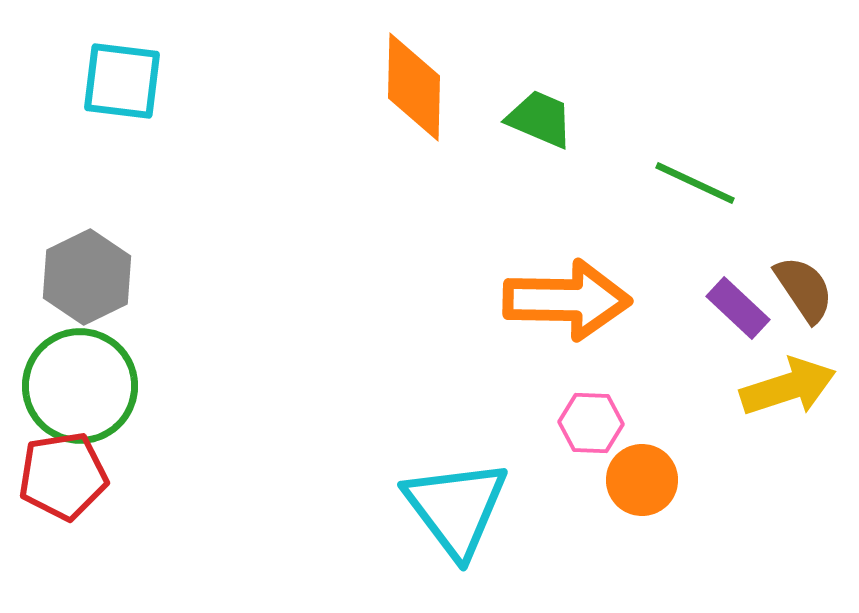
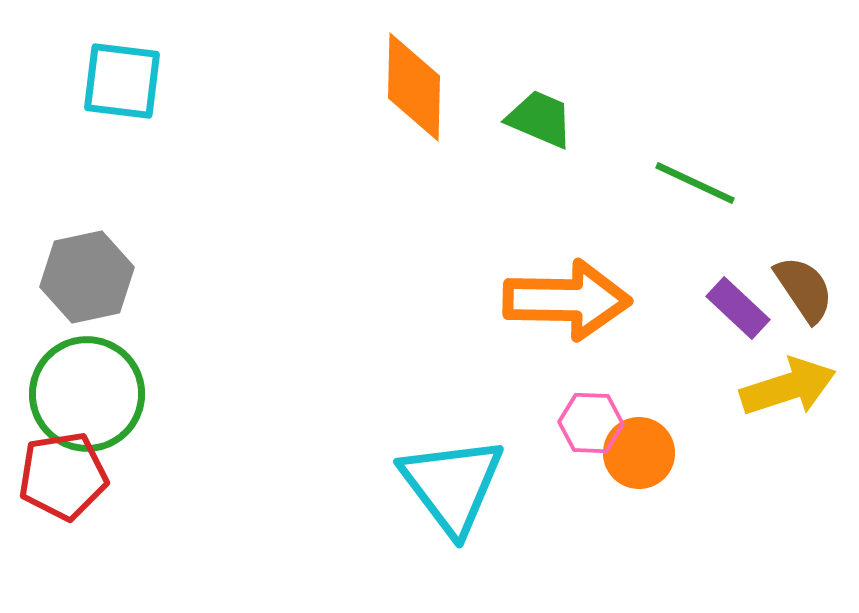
gray hexagon: rotated 14 degrees clockwise
green circle: moved 7 px right, 8 px down
orange circle: moved 3 px left, 27 px up
cyan triangle: moved 4 px left, 23 px up
